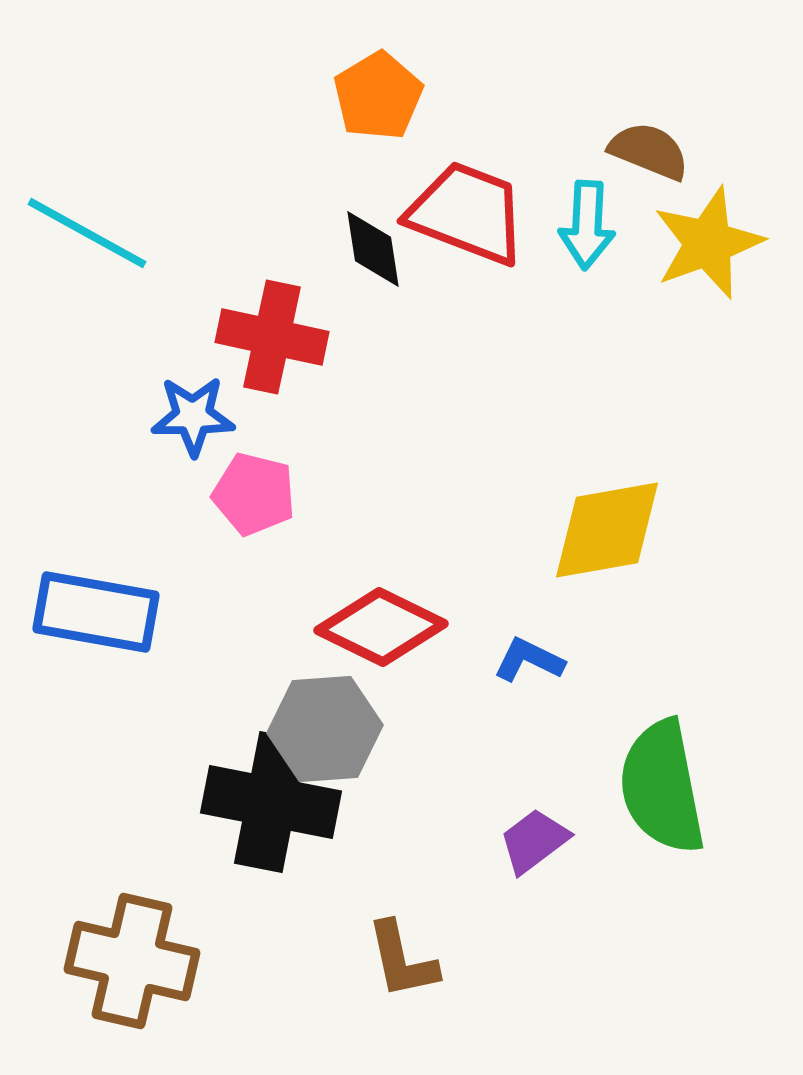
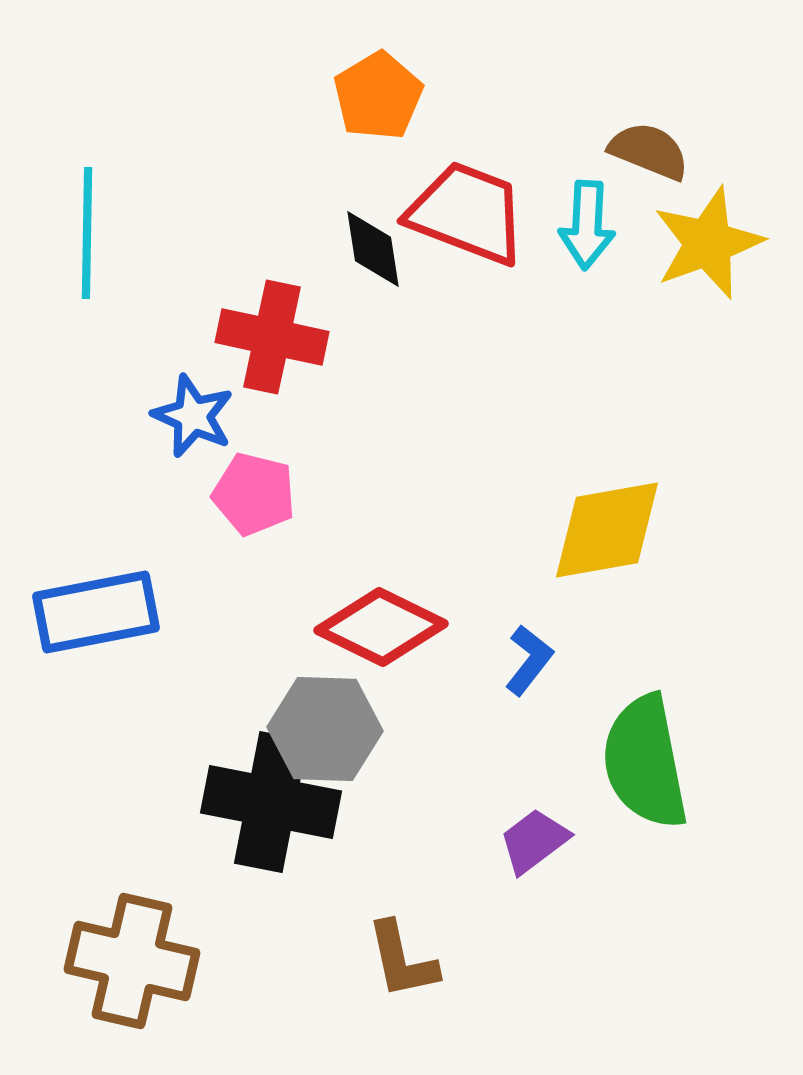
cyan line: rotated 62 degrees clockwise
blue star: rotated 24 degrees clockwise
blue rectangle: rotated 21 degrees counterclockwise
blue L-shape: rotated 102 degrees clockwise
gray hexagon: rotated 6 degrees clockwise
green semicircle: moved 17 px left, 25 px up
